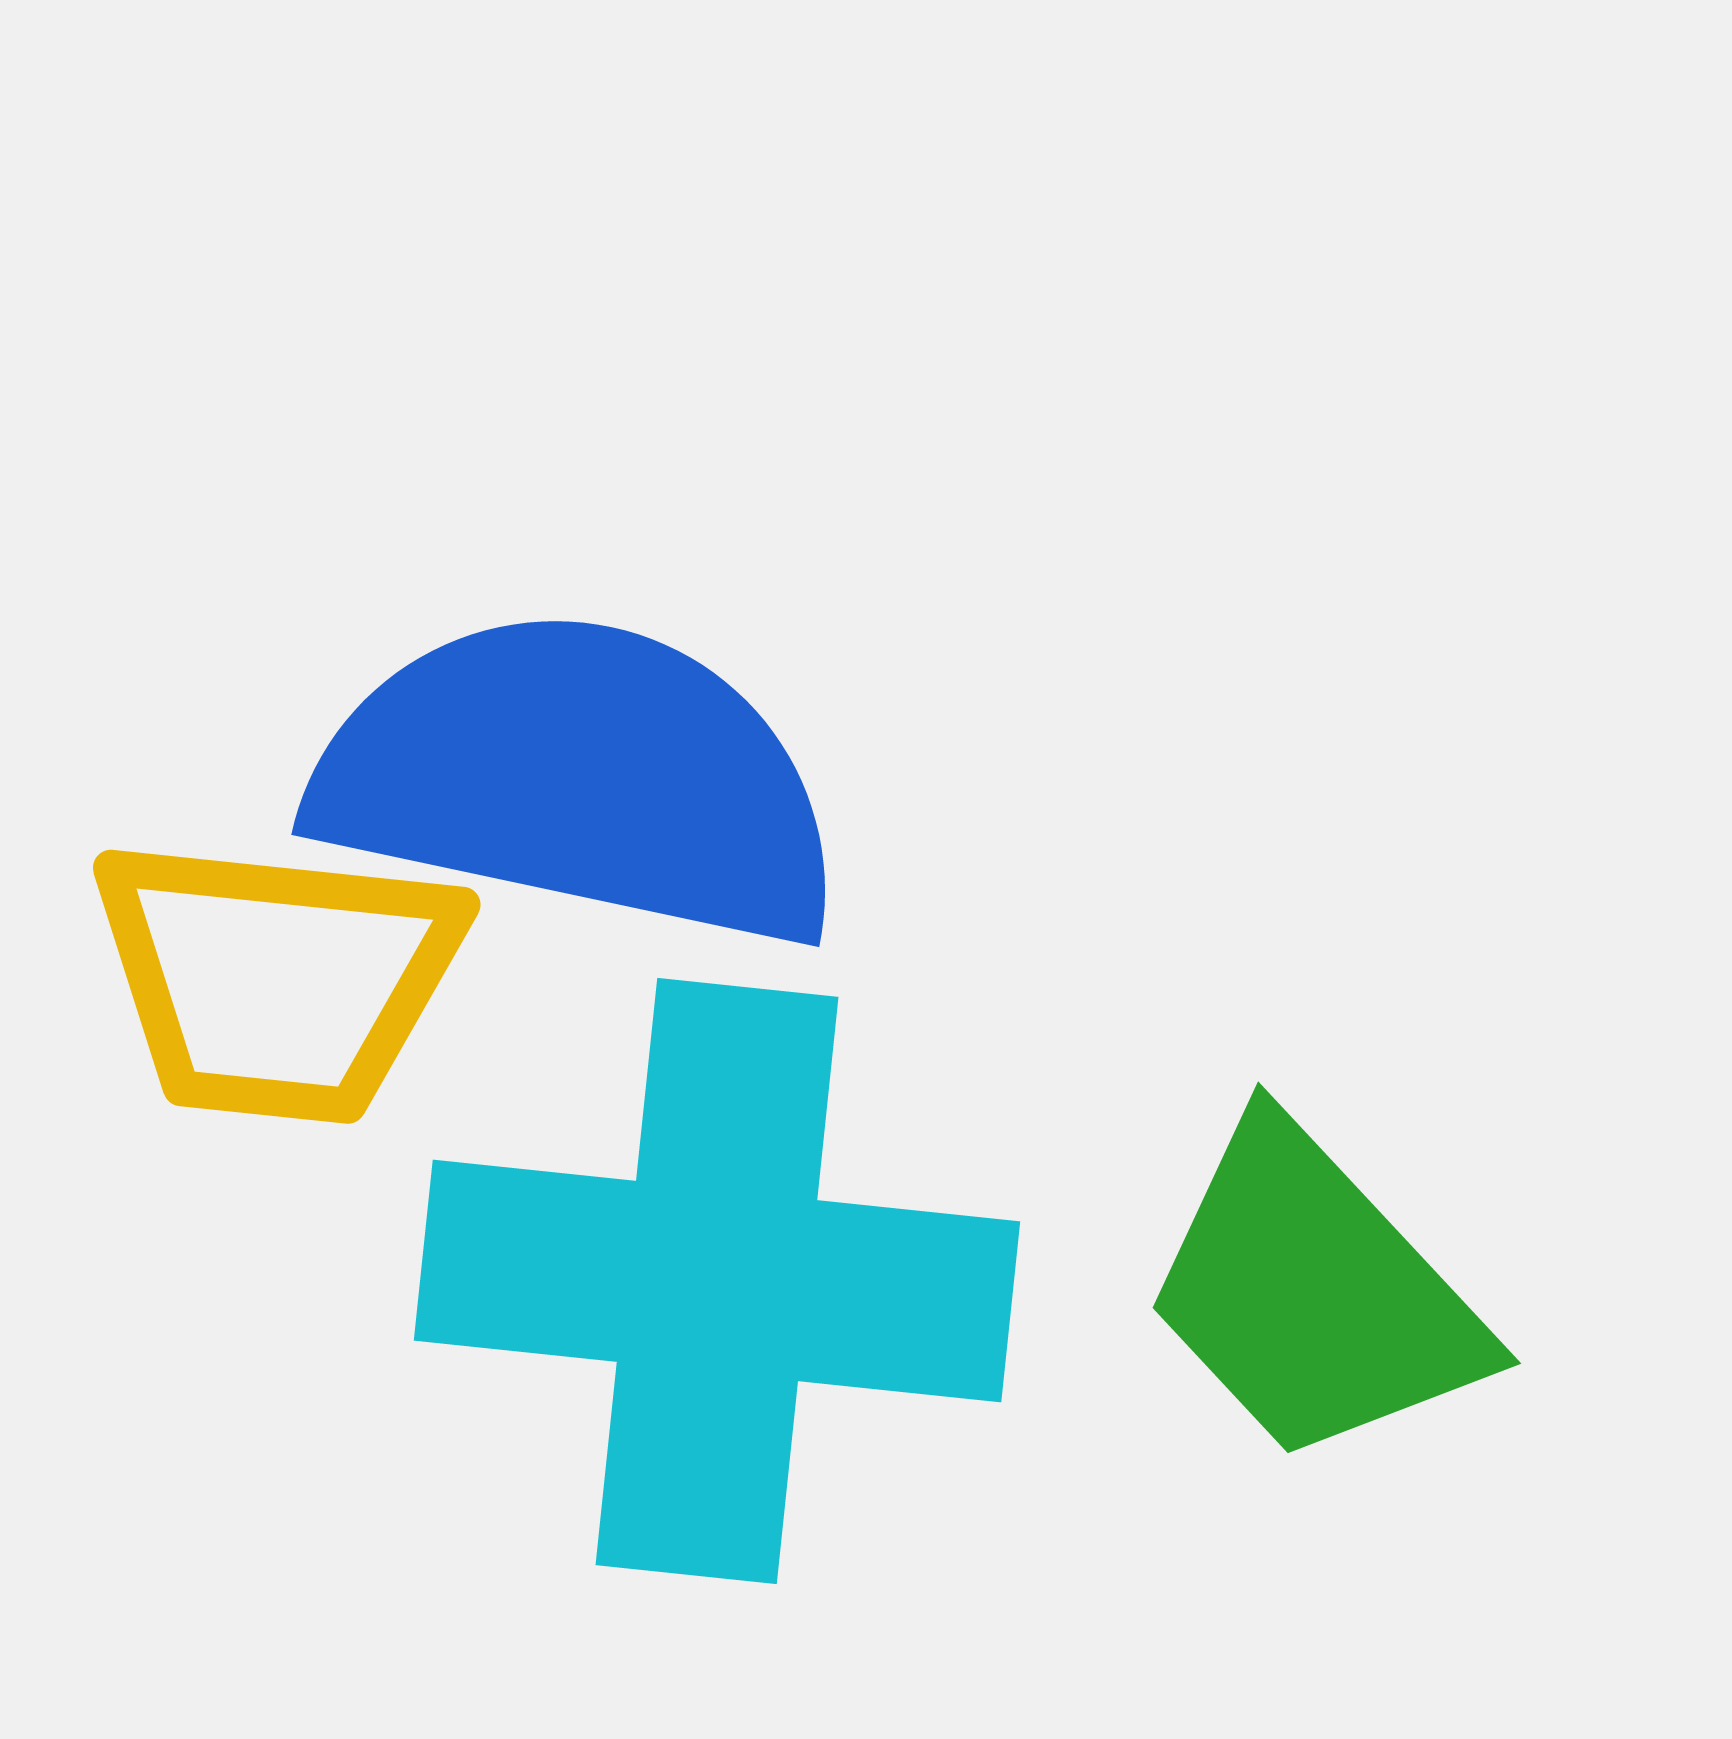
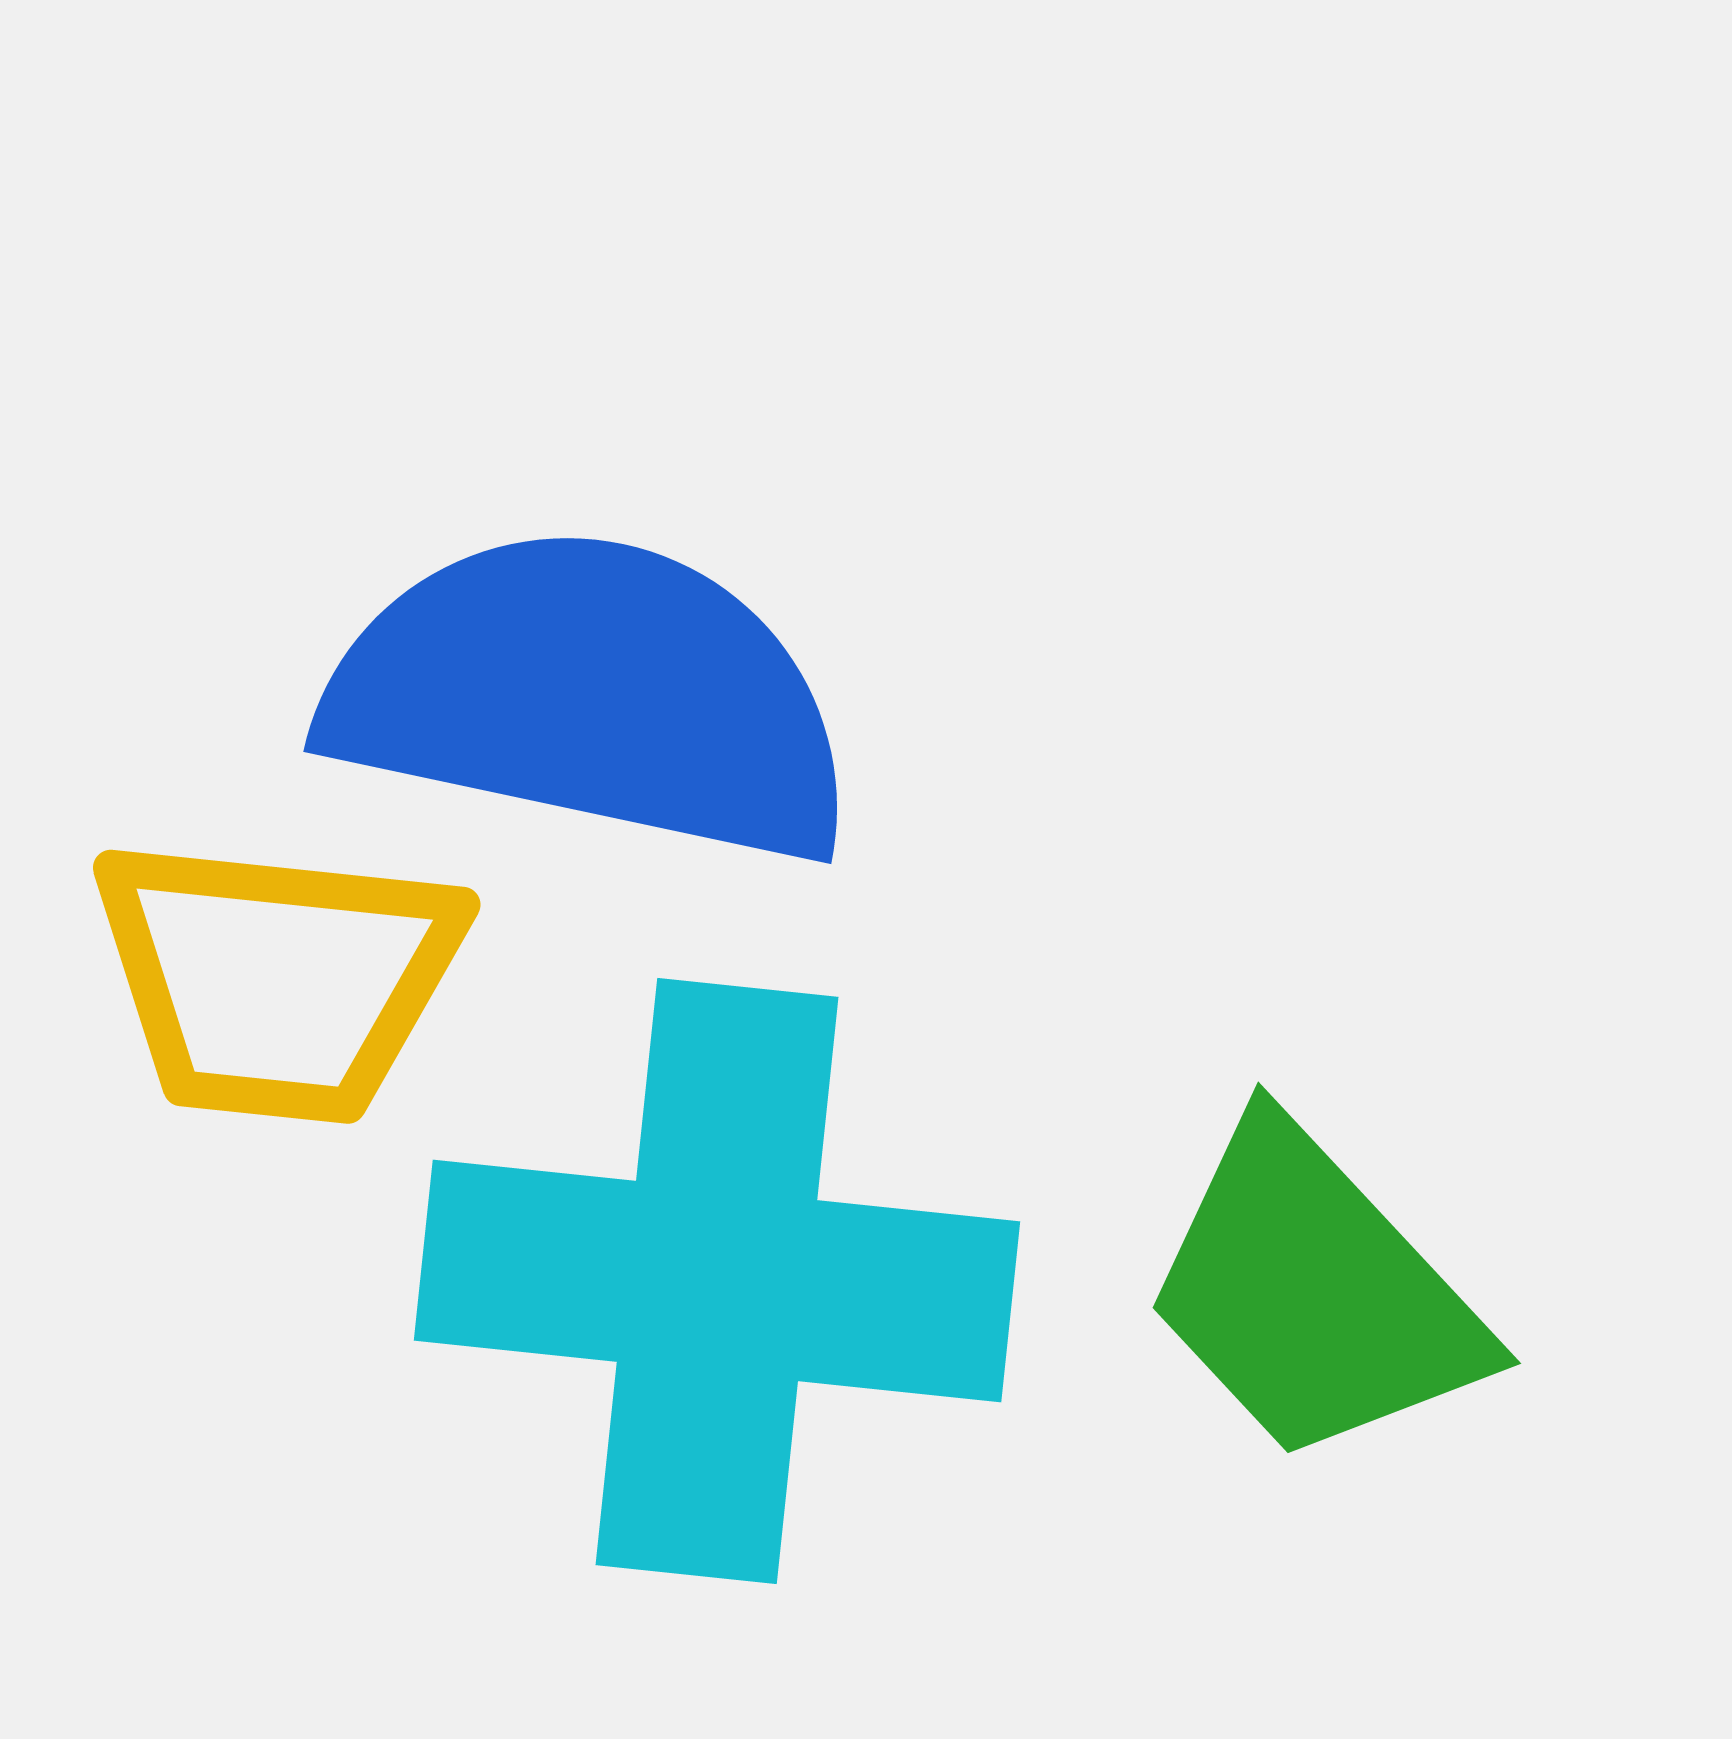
blue semicircle: moved 12 px right, 83 px up
